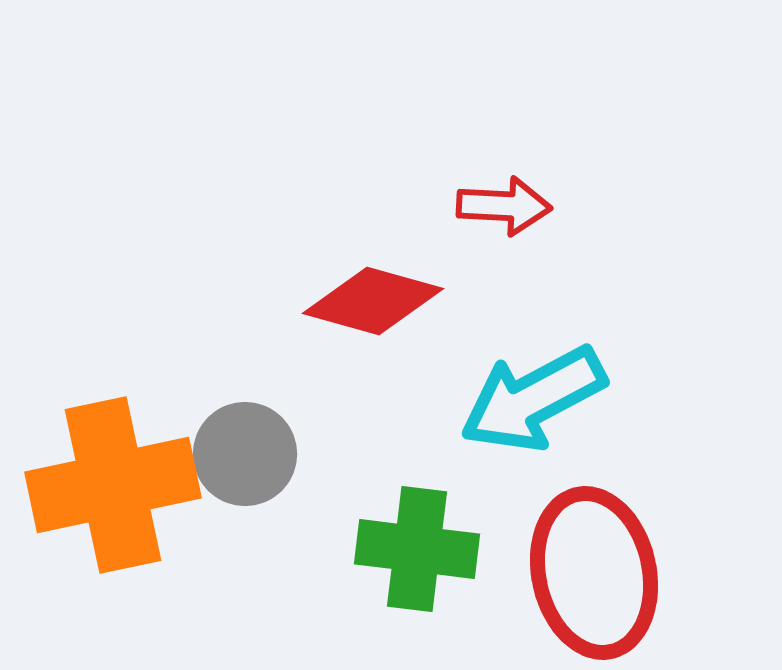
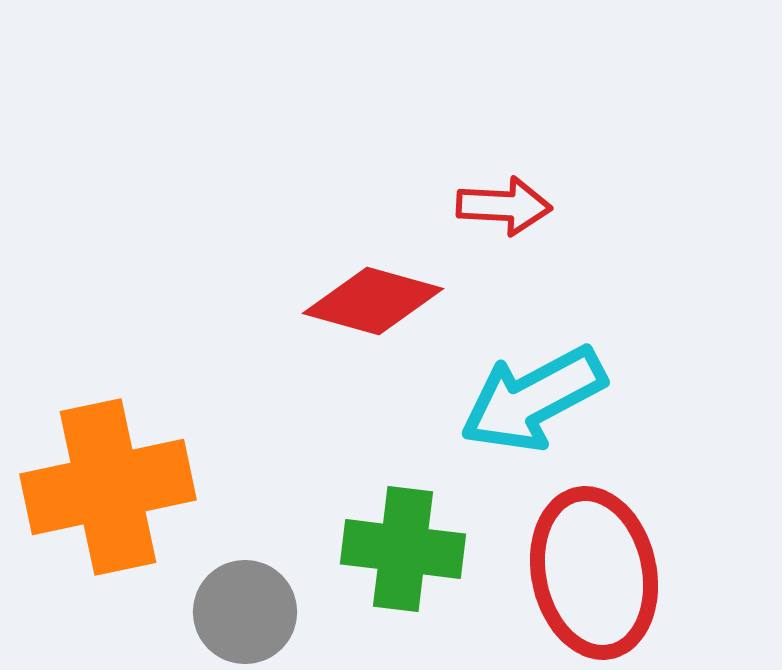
gray circle: moved 158 px down
orange cross: moved 5 px left, 2 px down
green cross: moved 14 px left
